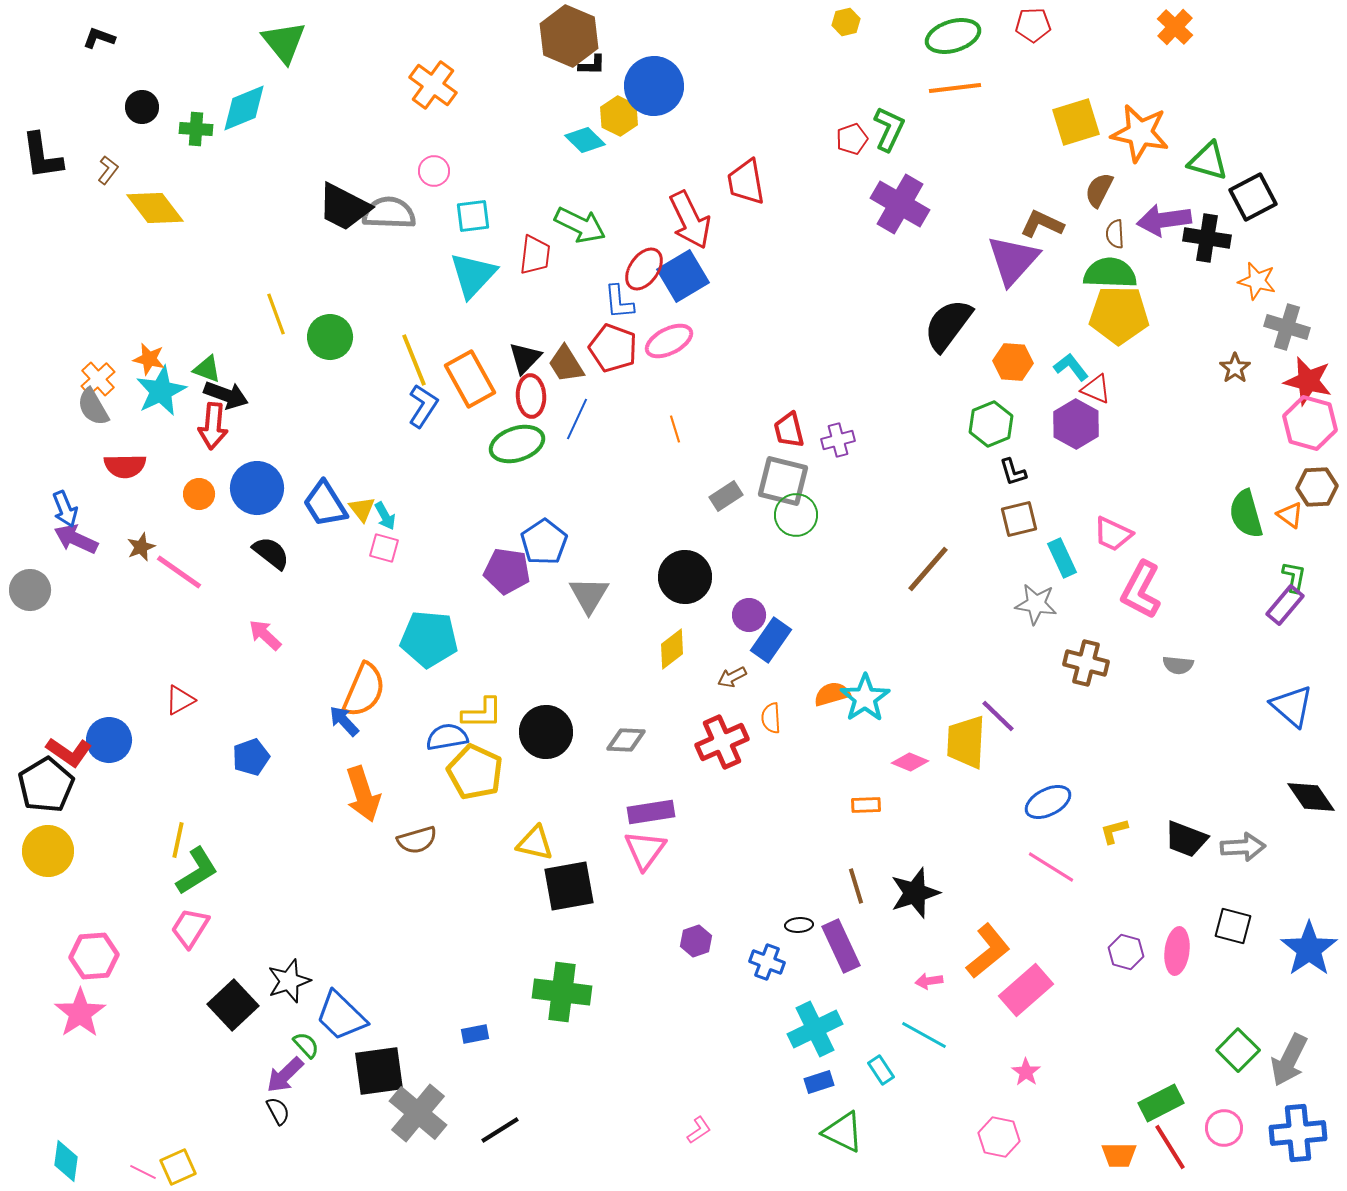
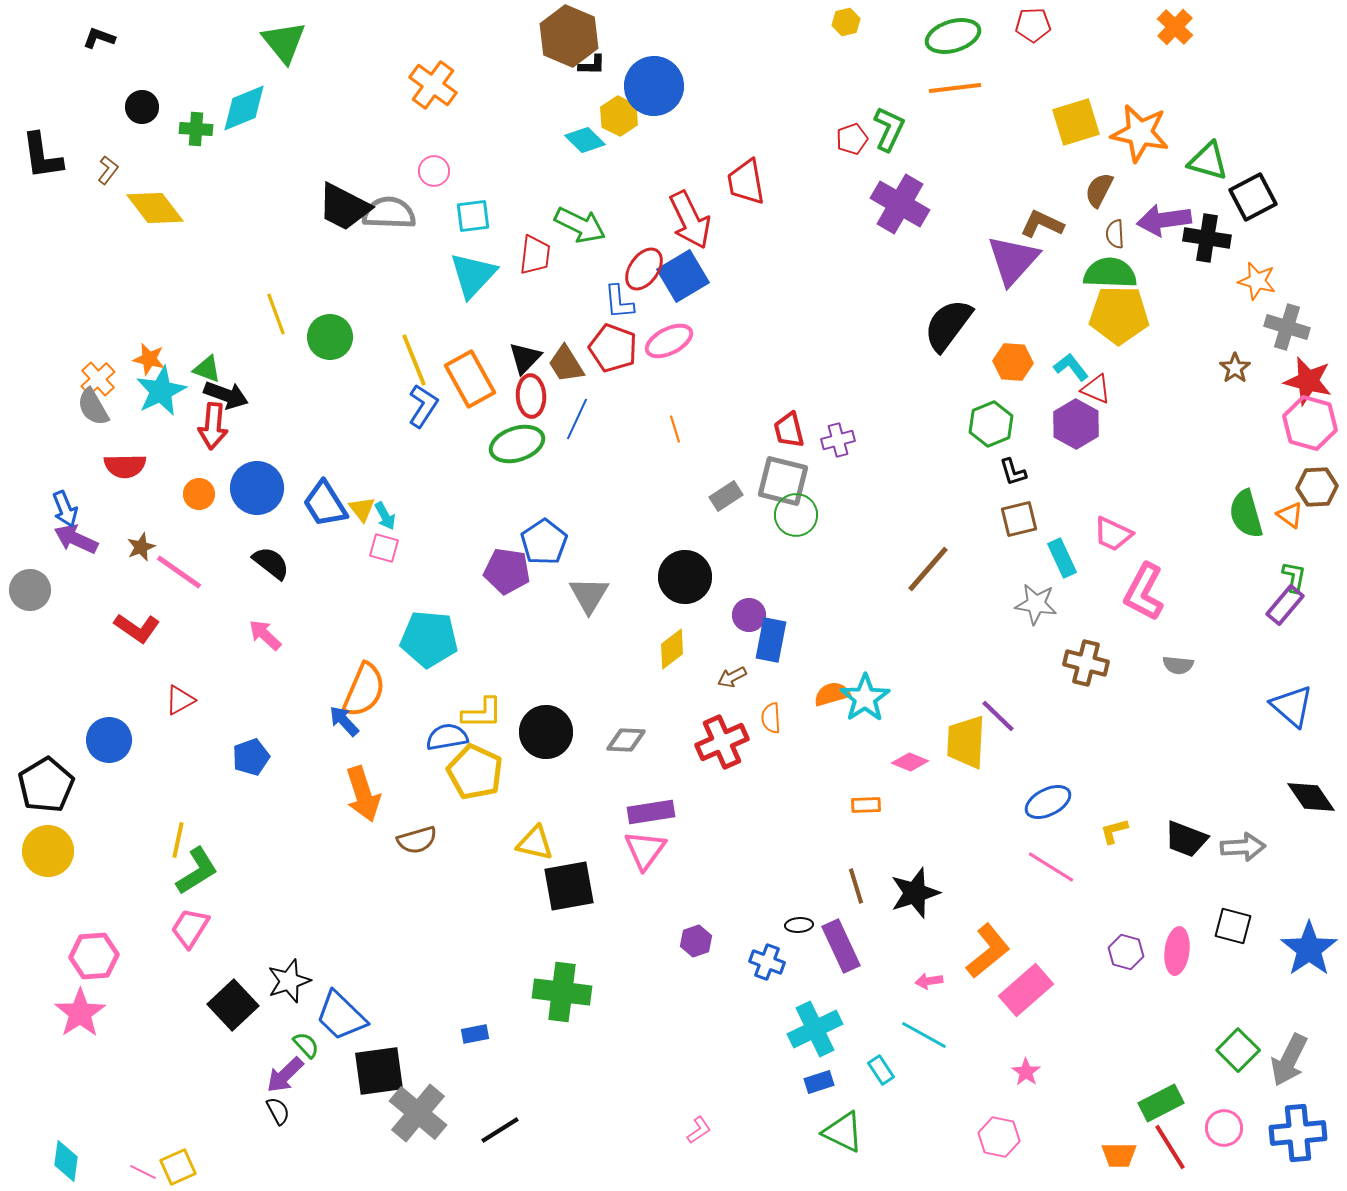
black semicircle at (271, 553): moved 10 px down
pink L-shape at (1141, 590): moved 3 px right, 2 px down
blue rectangle at (771, 640): rotated 24 degrees counterclockwise
red L-shape at (69, 752): moved 68 px right, 124 px up
